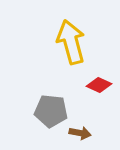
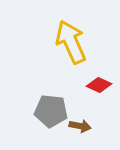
yellow arrow: rotated 9 degrees counterclockwise
brown arrow: moved 7 px up
